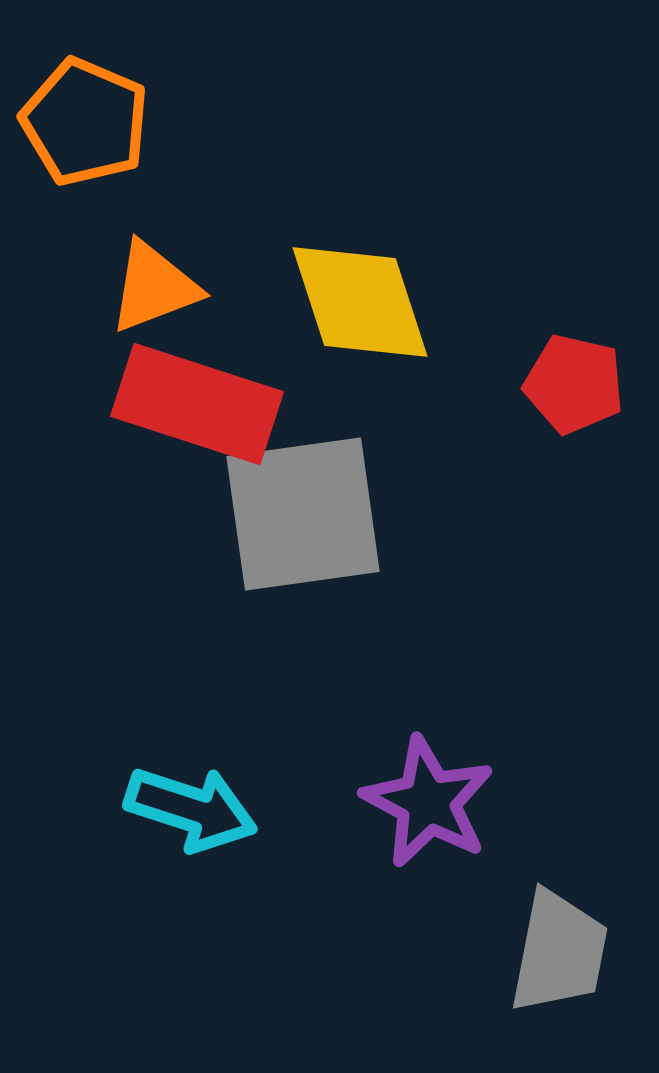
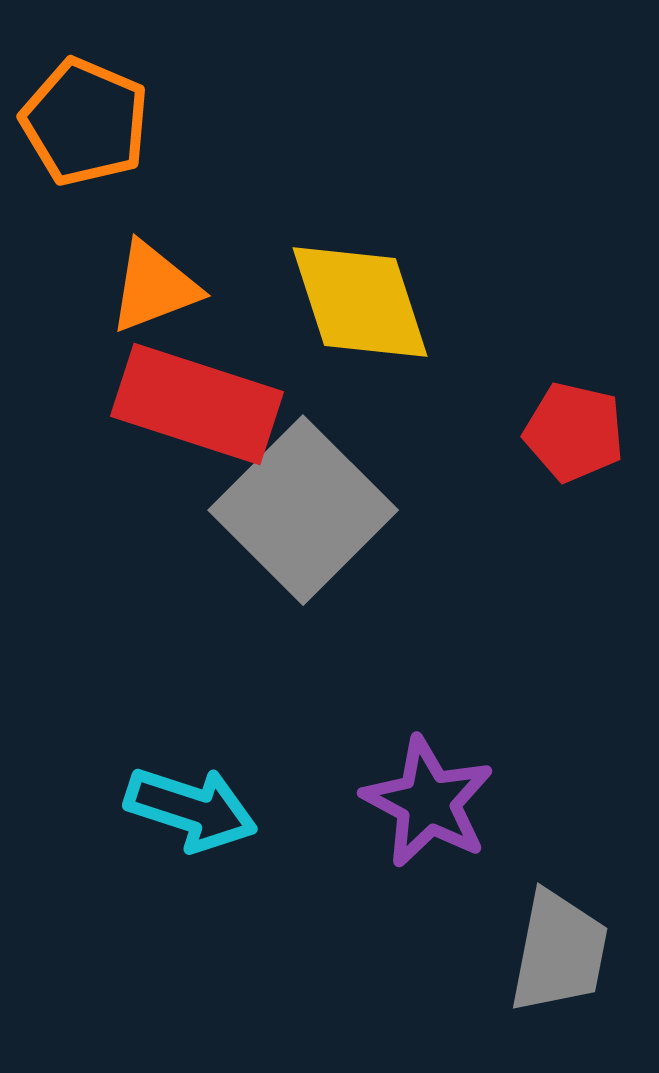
red pentagon: moved 48 px down
gray square: moved 4 px up; rotated 37 degrees counterclockwise
